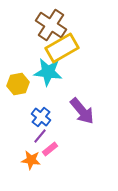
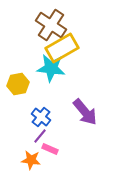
cyan star: moved 3 px right, 4 px up
purple arrow: moved 3 px right, 1 px down
pink rectangle: rotated 63 degrees clockwise
